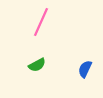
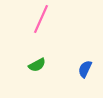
pink line: moved 3 px up
